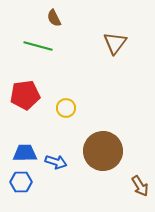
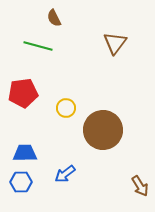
red pentagon: moved 2 px left, 2 px up
brown circle: moved 21 px up
blue arrow: moved 9 px right, 12 px down; rotated 125 degrees clockwise
